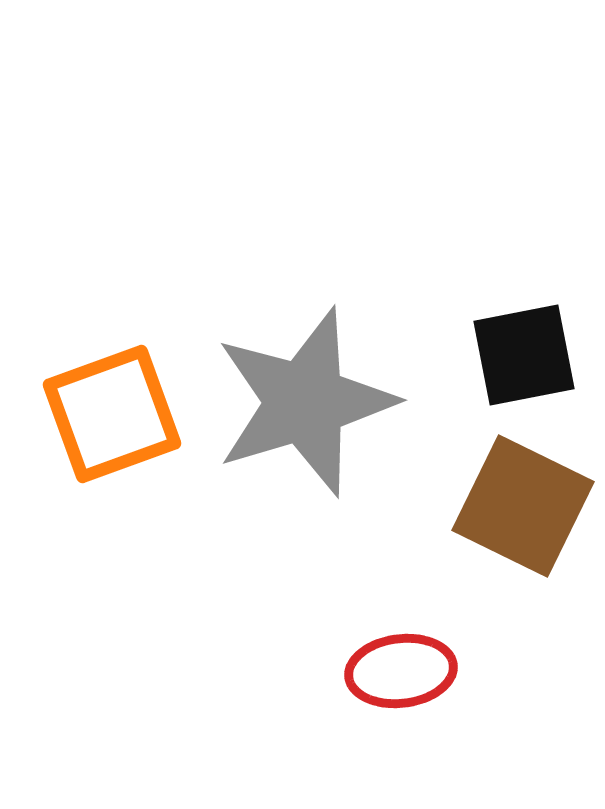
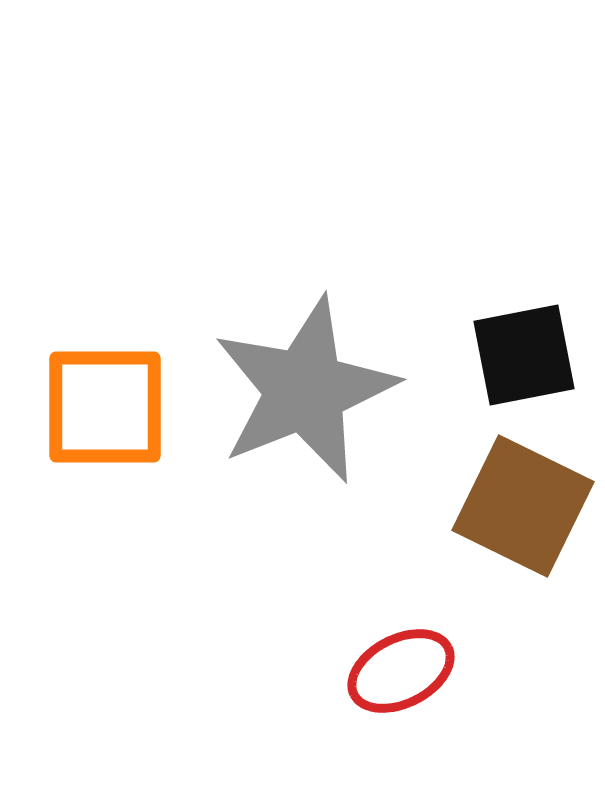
gray star: moved 12 px up; rotated 5 degrees counterclockwise
orange square: moved 7 px left, 7 px up; rotated 20 degrees clockwise
red ellipse: rotated 20 degrees counterclockwise
